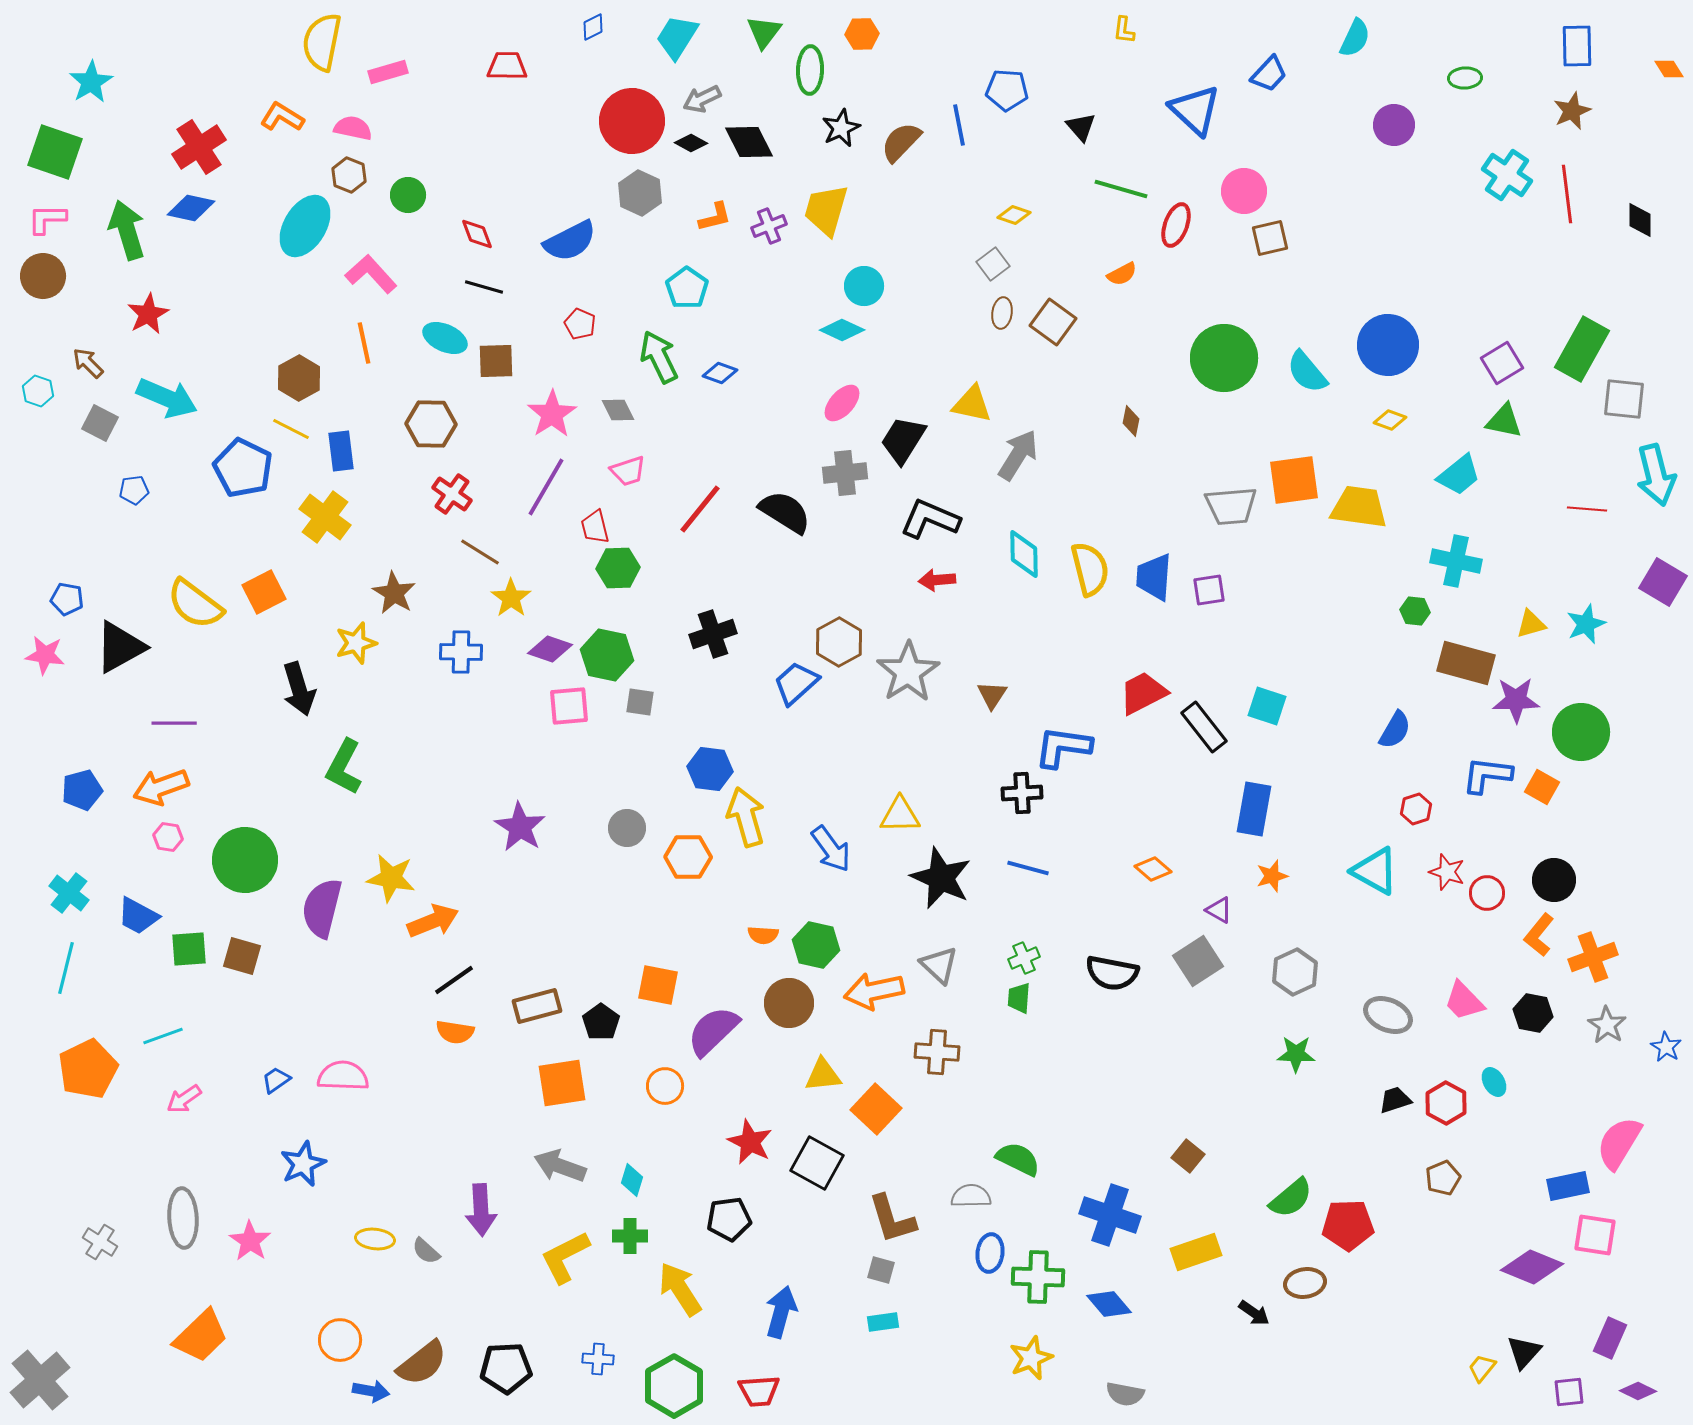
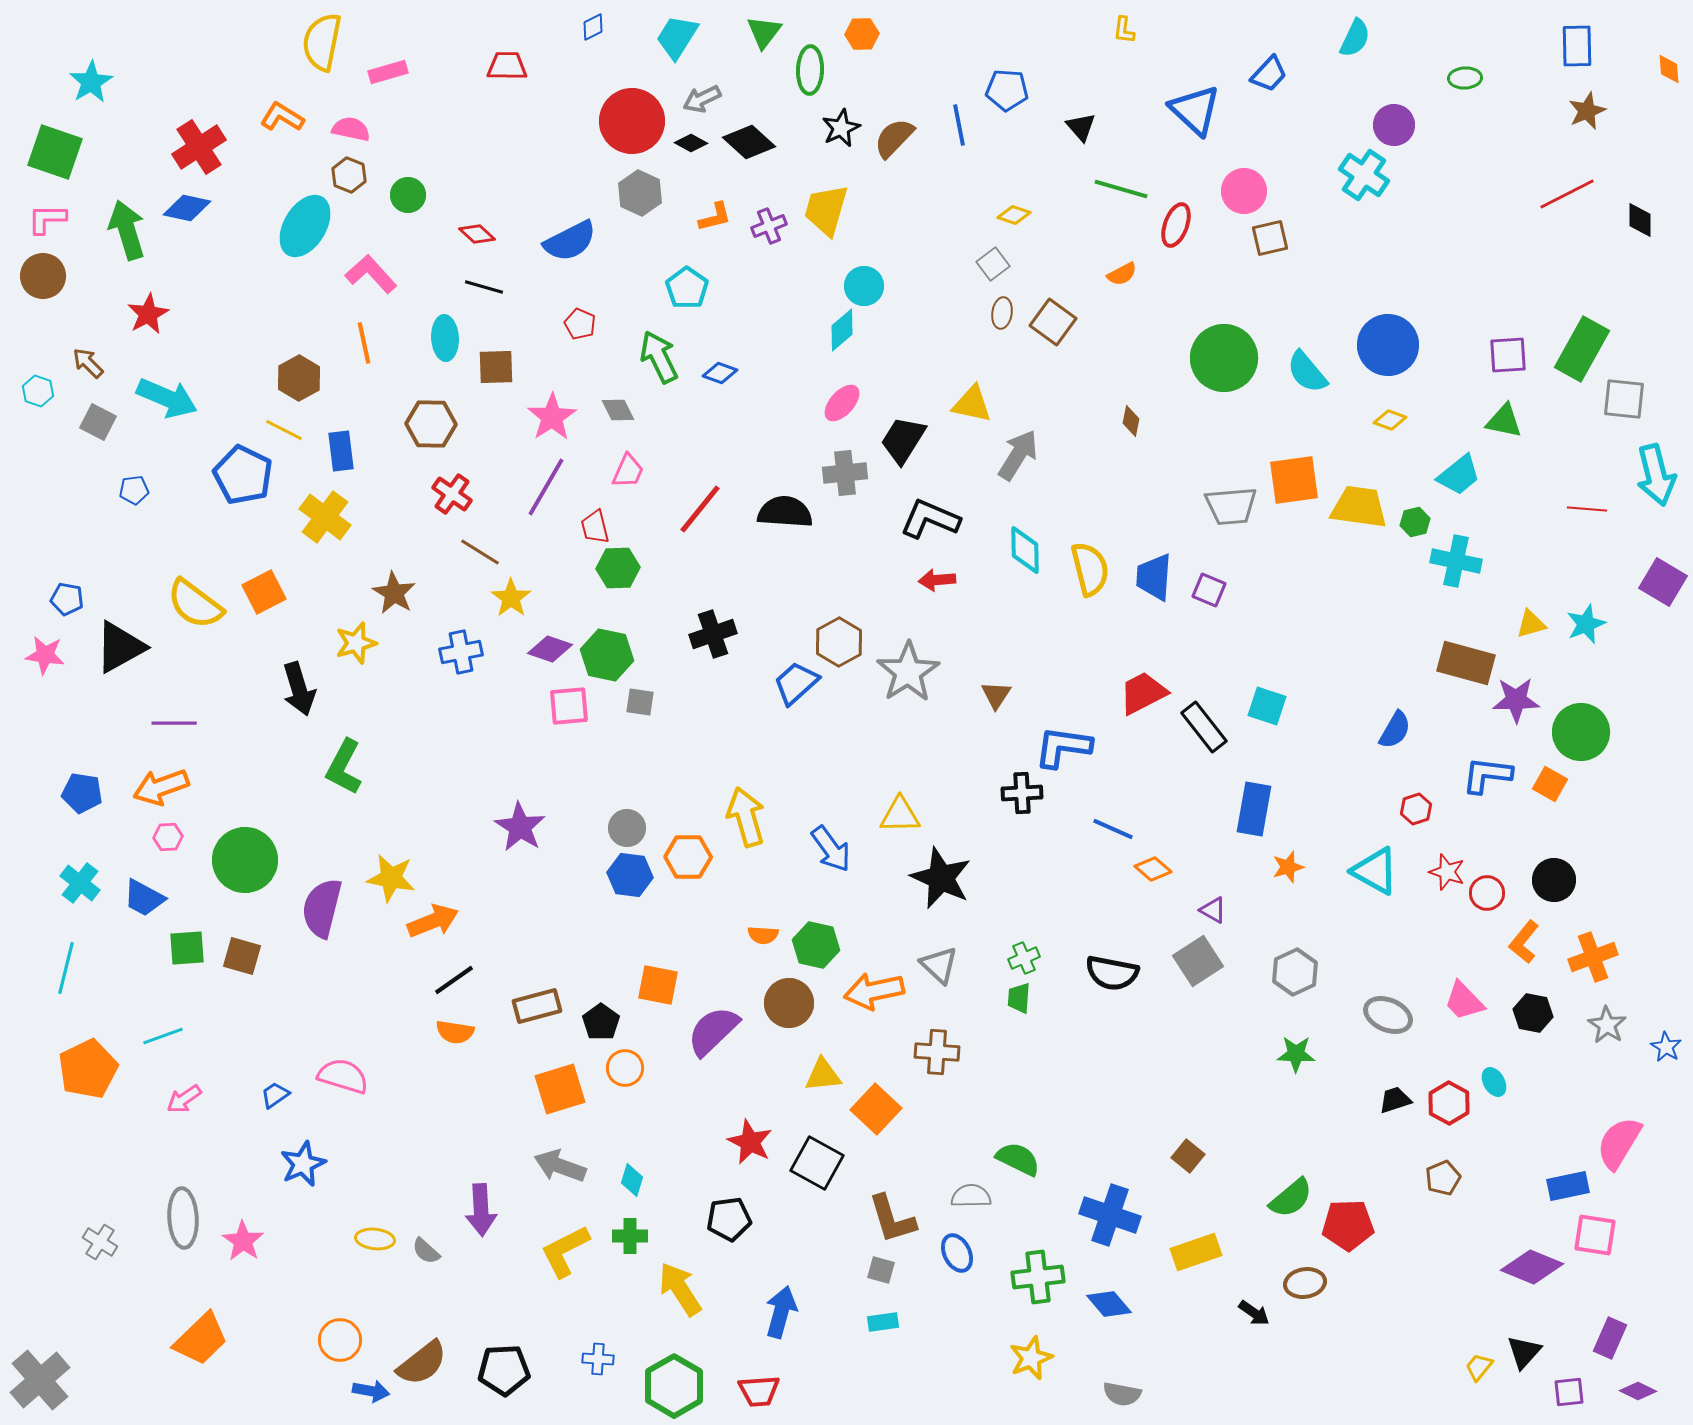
orange diamond at (1669, 69): rotated 28 degrees clockwise
brown star at (1572, 111): moved 15 px right
pink semicircle at (353, 128): moved 2 px left, 1 px down
black diamond at (749, 142): rotated 21 degrees counterclockwise
brown semicircle at (901, 142): moved 7 px left, 4 px up
cyan cross at (1507, 175): moved 143 px left
red line at (1567, 194): rotated 70 degrees clockwise
blue diamond at (191, 208): moved 4 px left
red diamond at (477, 234): rotated 27 degrees counterclockwise
cyan diamond at (842, 330): rotated 66 degrees counterclockwise
cyan ellipse at (445, 338): rotated 63 degrees clockwise
brown square at (496, 361): moved 6 px down
purple square at (1502, 363): moved 6 px right, 8 px up; rotated 27 degrees clockwise
pink star at (552, 414): moved 3 px down
gray square at (100, 423): moved 2 px left, 1 px up
yellow line at (291, 429): moved 7 px left, 1 px down
blue pentagon at (243, 468): moved 7 px down
pink trapezoid at (628, 471): rotated 48 degrees counterclockwise
black semicircle at (785, 512): rotated 28 degrees counterclockwise
cyan diamond at (1024, 554): moved 1 px right, 4 px up
purple square at (1209, 590): rotated 32 degrees clockwise
green hexagon at (1415, 611): moved 89 px up; rotated 20 degrees counterclockwise
blue cross at (461, 652): rotated 12 degrees counterclockwise
brown triangle at (992, 695): moved 4 px right
blue hexagon at (710, 769): moved 80 px left, 106 px down
orange square at (1542, 787): moved 8 px right, 3 px up
blue pentagon at (82, 790): moved 3 px down; rotated 24 degrees clockwise
pink hexagon at (168, 837): rotated 12 degrees counterclockwise
blue line at (1028, 868): moved 85 px right, 39 px up; rotated 9 degrees clockwise
orange star at (1272, 876): moved 16 px right, 9 px up
cyan cross at (69, 893): moved 11 px right, 10 px up
purple triangle at (1219, 910): moved 6 px left
blue trapezoid at (138, 916): moved 6 px right, 18 px up
orange L-shape at (1539, 935): moved 15 px left, 7 px down
green square at (189, 949): moved 2 px left, 1 px up
pink semicircle at (343, 1076): rotated 15 degrees clockwise
blue trapezoid at (276, 1080): moved 1 px left, 15 px down
orange square at (562, 1083): moved 2 px left, 6 px down; rotated 8 degrees counterclockwise
orange circle at (665, 1086): moved 40 px left, 18 px up
red hexagon at (1446, 1103): moved 3 px right
pink star at (250, 1241): moved 7 px left
blue ellipse at (990, 1253): moved 33 px left; rotated 33 degrees counterclockwise
yellow L-shape at (565, 1257): moved 6 px up
green cross at (1038, 1277): rotated 9 degrees counterclockwise
orange trapezoid at (201, 1336): moved 3 px down
black pentagon at (506, 1368): moved 2 px left, 2 px down
yellow trapezoid at (1482, 1368): moved 3 px left, 1 px up
gray semicircle at (1125, 1394): moved 3 px left
